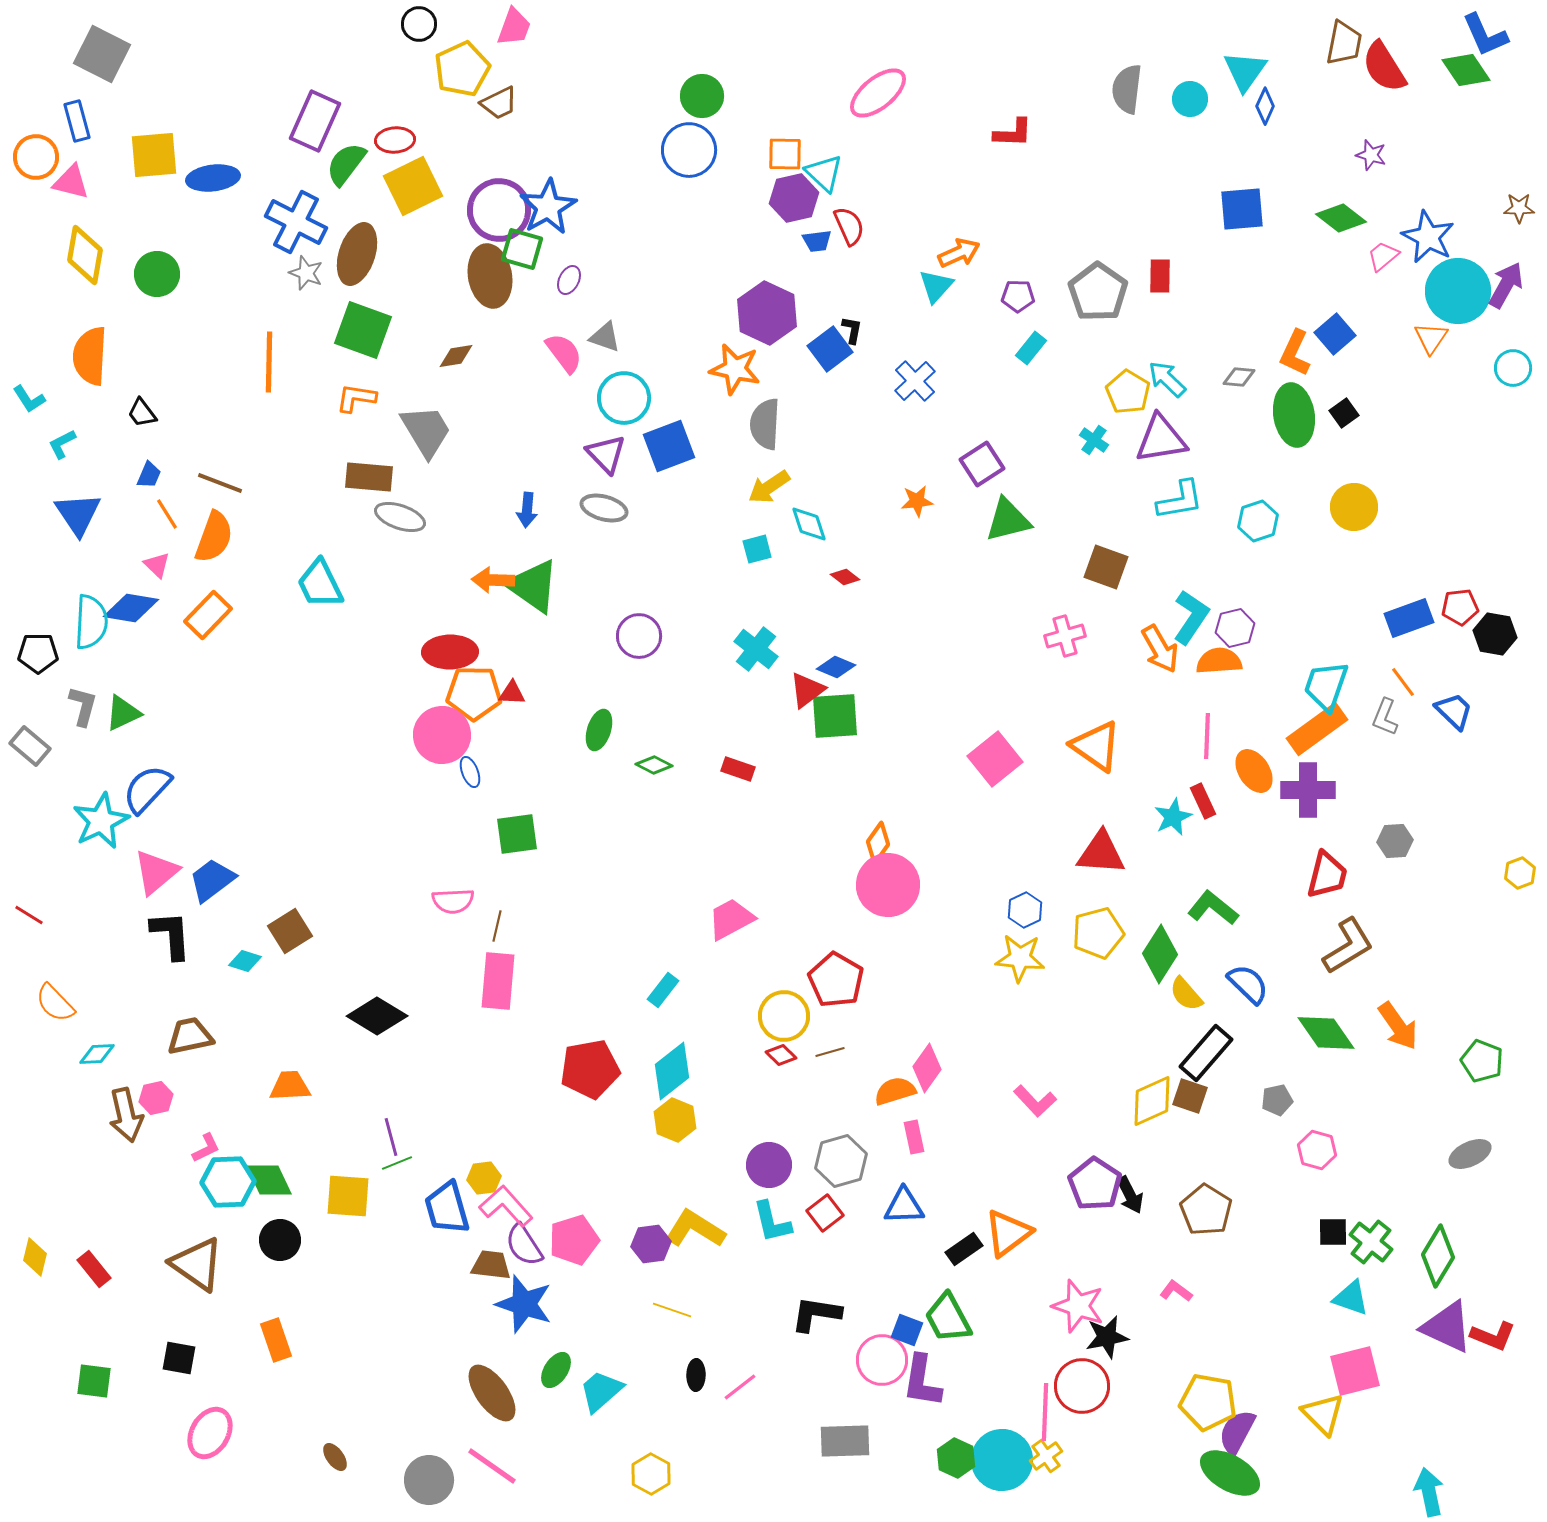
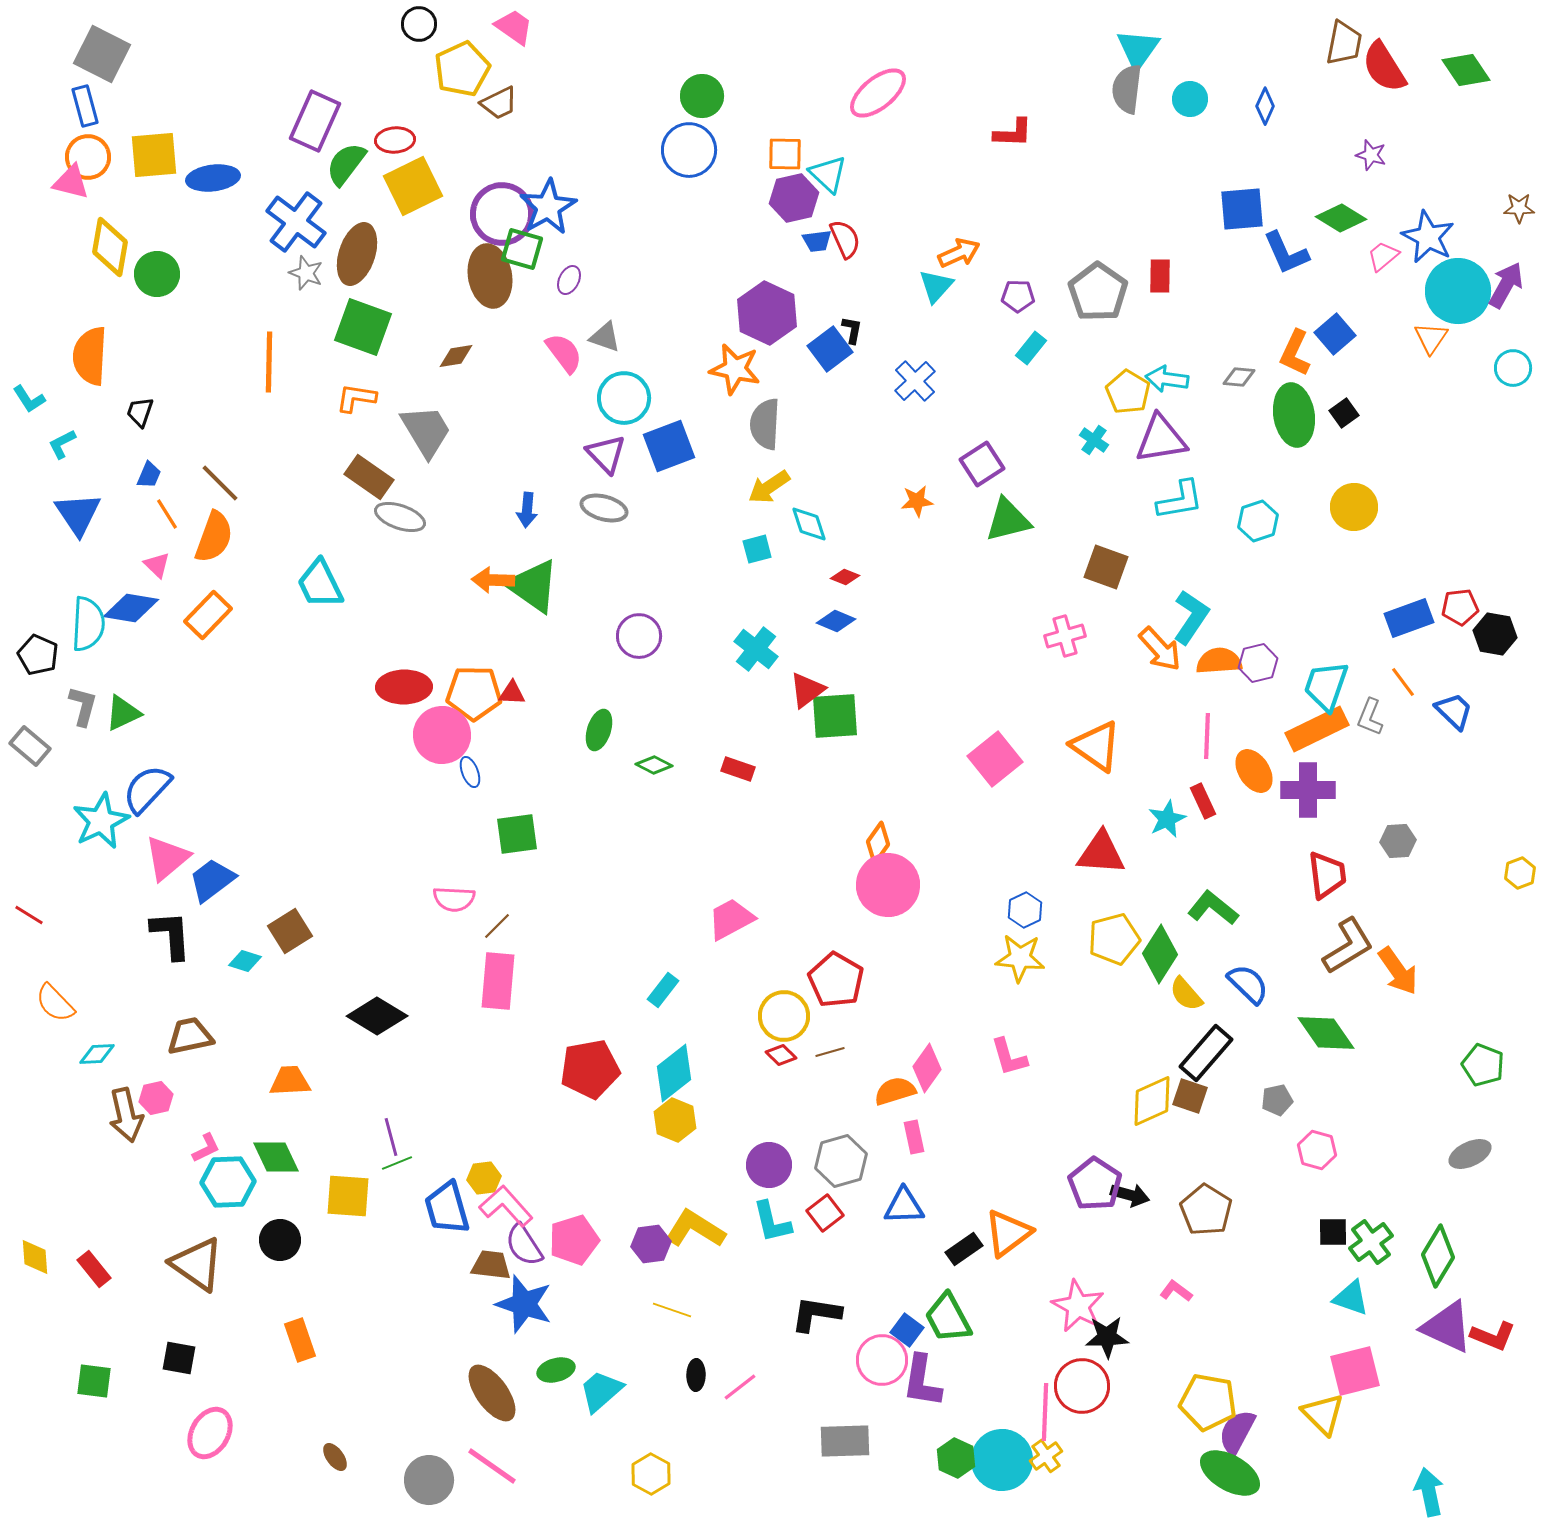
pink trapezoid at (514, 27): rotated 75 degrees counterclockwise
blue L-shape at (1485, 35): moved 199 px left, 218 px down
cyan triangle at (1245, 71): moved 107 px left, 22 px up
blue rectangle at (77, 121): moved 8 px right, 15 px up
orange circle at (36, 157): moved 52 px right
cyan triangle at (824, 173): moved 4 px right, 1 px down
purple circle at (499, 210): moved 3 px right, 4 px down
green diamond at (1341, 218): rotated 6 degrees counterclockwise
blue cross at (296, 222): rotated 10 degrees clockwise
red semicircle at (849, 226): moved 4 px left, 13 px down
yellow diamond at (85, 255): moved 25 px right, 8 px up
green square at (363, 330): moved 3 px up
cyan arrow at (1167, 379): rotated 36 degrees counterclockwise
black trapezoid at (142, 413): moved 2 px left, 1 px up; rotated 56 degrees clockwise
brown rectangle at (369, 477): rotated 30 degrees clockwise
brown line at (220, 483): rotated 24 degrees clockwise
red diamond at (845, 577): rotated 16 degrees counterclockwise
cyan semicircle at (91, 622): moved 3 px left, 2 px down
purple hexagon at (1235, 628): moved 23 px right, 35 px down
orange arrow at (1160, 649): rotated 12 degrees counterclockwise
red ellipse at (450, 652): moved 46 px left, 35 px down
black pentagon at (38, 653): moved 2 px down; rotated 24 degrees clockwise
blue diamond at (836, 667): moved 46 px up
gray L-shape at (1385, 717): moved 15 px left
orange rectangle at (1317, 729): rotated 10 degrees clockwise
cyan star at (1173, 817): moved 6 px left, 2 px down
gray hexagon at (1395, 841): moved 3 px right
pink triangle at (156, 872): moved 11 px right, 14 px up
red trapezoid at (1327, 875): rotated 21 degrees counterclockwise
pink semicircle at (453, 901): moved 1 px right, 2 px up; rotated 6 degrees clockwise
brown line at (497, 926): rotated 32 degrees clockwise
yellow pentagon at (1098, 933): moved 16 px right, 6 px down
orange arrow at (1398, 1026): moved 55 px up
green pentagon at (1482, 1061): moved 1 px right, 4 px down
cyan diamond at (672, 1071): moved 2 px right, 2 px down
orange trapezoid at (290, 1086): moved 5 px up
pink L-shape at (1035, 1101): moved 26 px left, 44 px up; rotated 27 degrees clockwise
green diamond at (269, 1180): moved 7 px right, 23 px up
black arrow at (1130, 1195): rotated 48 degrees counterclockwise
green cross at (1371, 1242): rotated 15 degrees clockwise
yellow diamond at (35, 1257): rotated 18 degrees counterclockwise
pink star at (1078, 1306): rotated 10 degrees clockwise
blue square at (907, 1330): rotated 16 degrees clockwise
black star at (1107, 1337): rotated 9 degrees clockwise
orange rectangle at (276, 1340): moved 24 px right
green ellipse at (556, 1370): rotated 42 degrees clockwise
